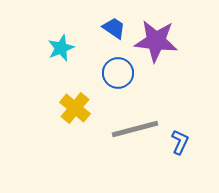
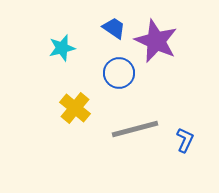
purple star: rotated 18 degrees clockwise
cyan star: moved 1 px right; rotated 8 degrees clockwise
blue circle: moved 1 px right
blue L-shape: moved 5 px right, 2 px up
